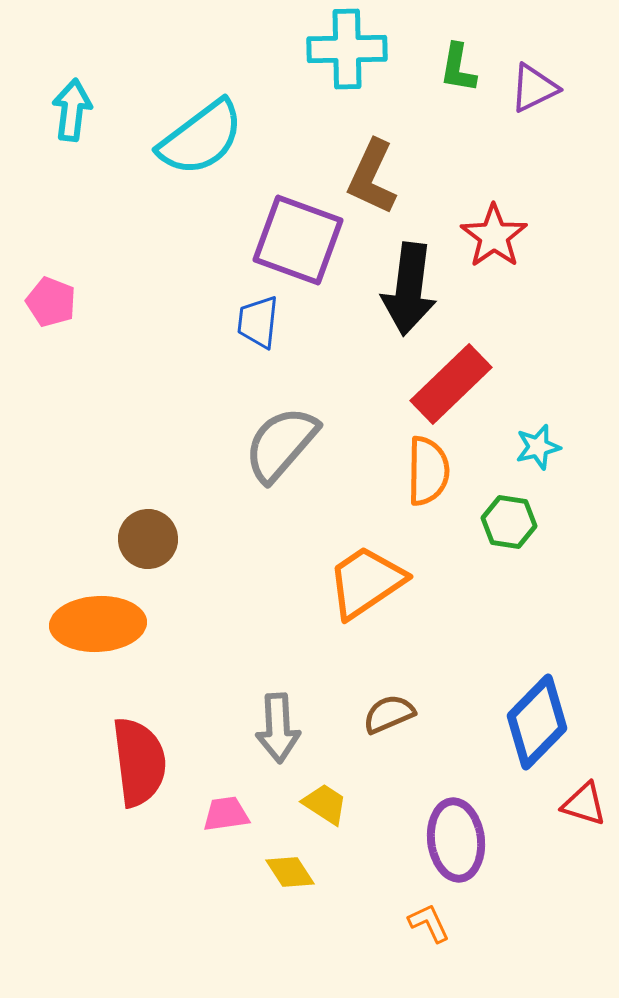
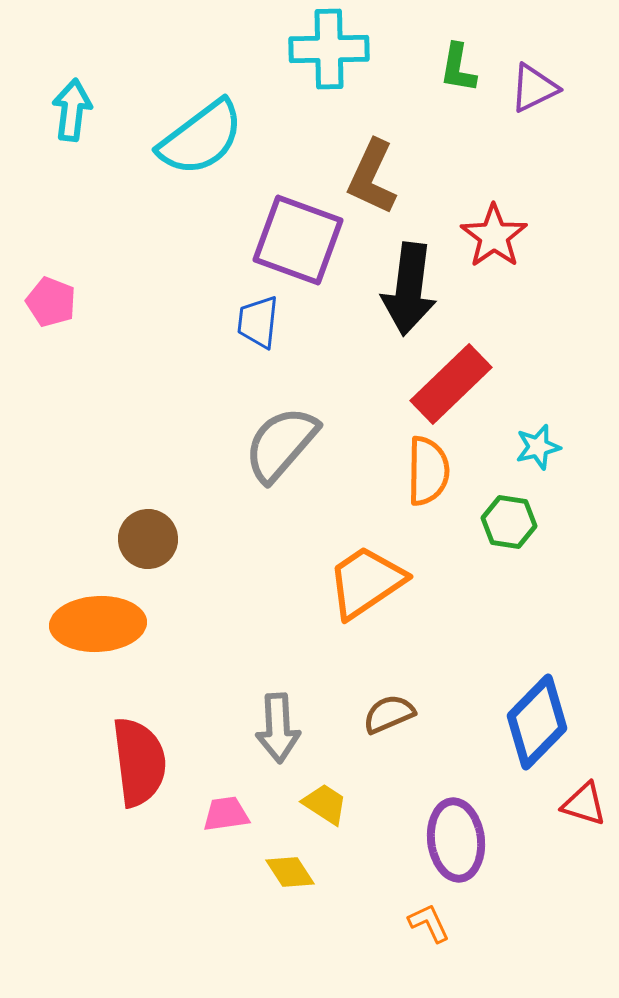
cyan cross: moved 18 px left
